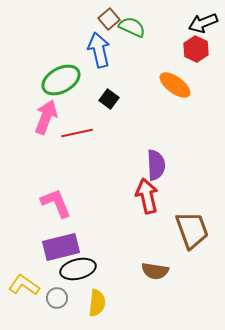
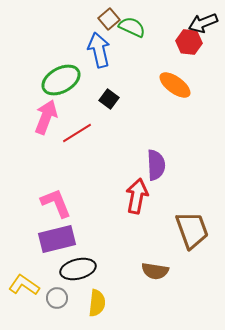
red hexagon: moved 7 px left, 7 px up; rotated 20 degrees counterclockwise
red line: rotated 20 degrees counterclockwise
red arrow: moved 10 px left; rotated 24 degrees clockwise
purple rectangle: moved 4 px left, 8 px up
